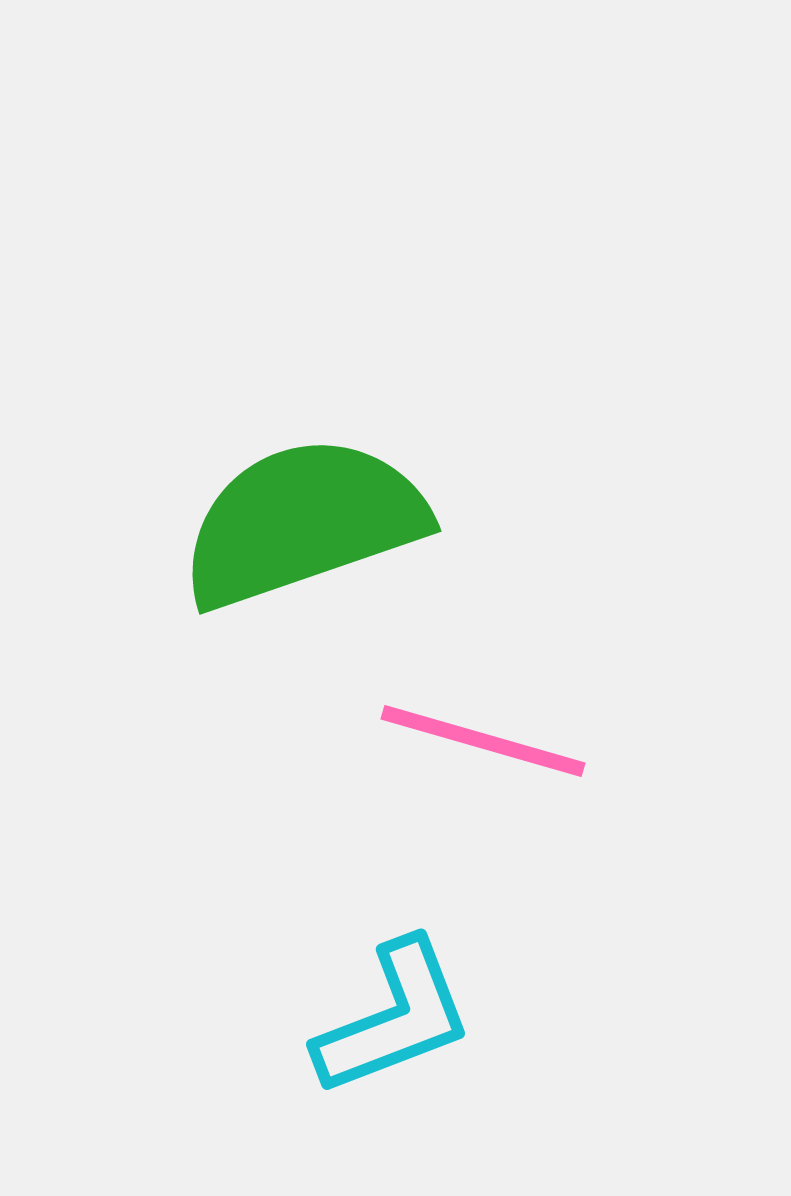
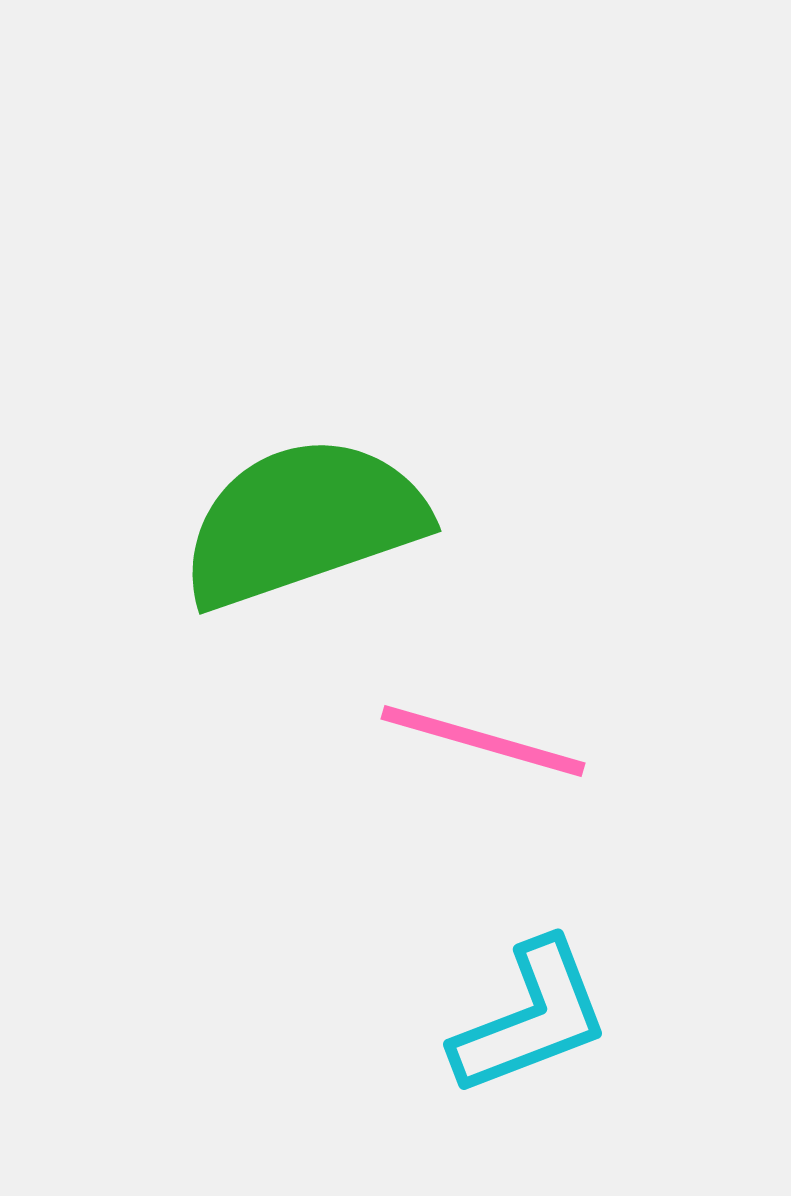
cyan L-shape: moved 137 px right
